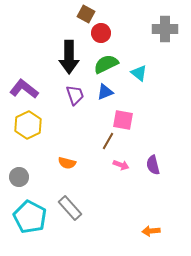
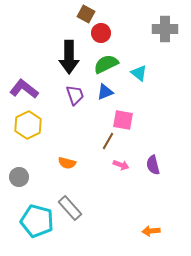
cyan pentagon: moved 7 px right, 4 px down; rotated 12 degrees counterclockwise
